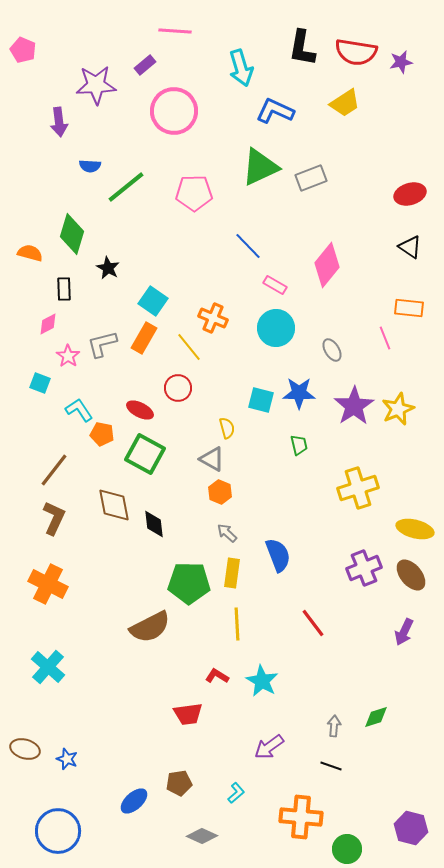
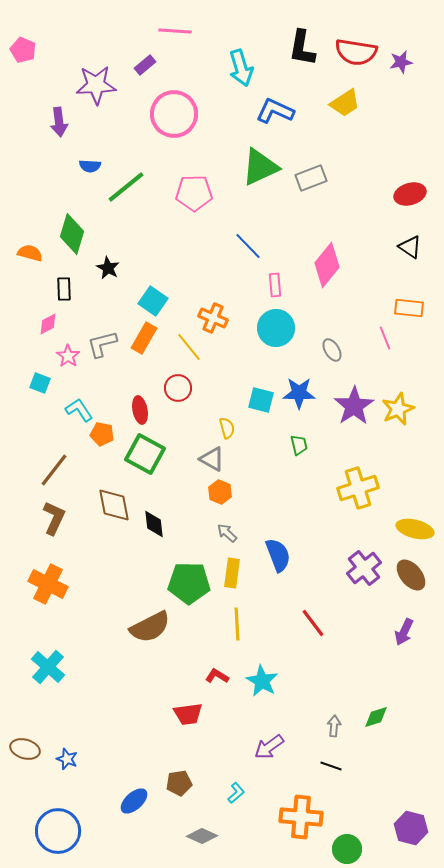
pink circle at (174, 111): moved 3 px down
pink rectangle at (275, 285): rotated 55 degrees clockwise
red ellipse at (140, 410): rotated 52 degrees clockwise
purple cross at (364, 568): rotated 16 degrees counterclockwise
